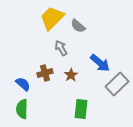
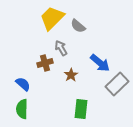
brown cross: moved 10 px up
